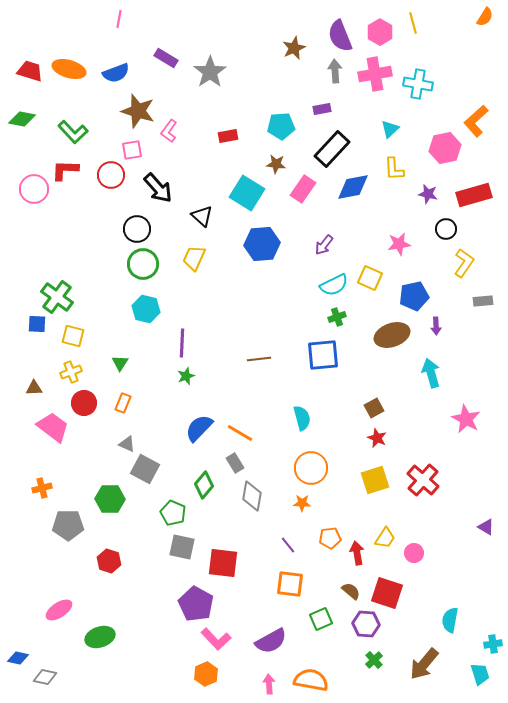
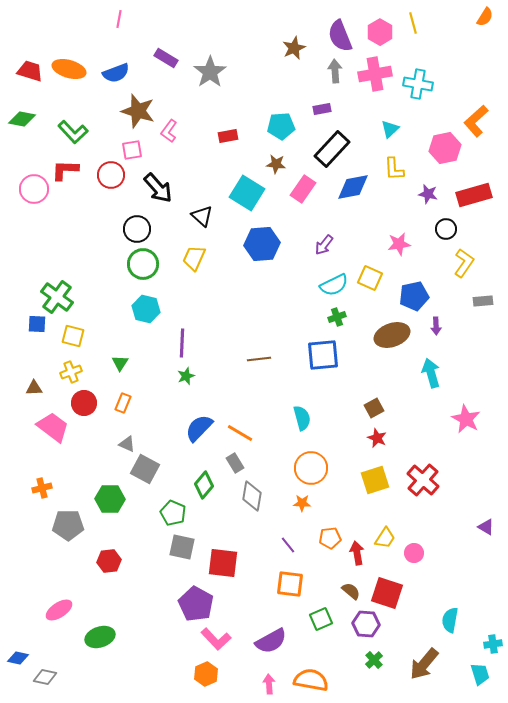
red hexagon at (109, 561): rotated 25 degrees counterclockwise
